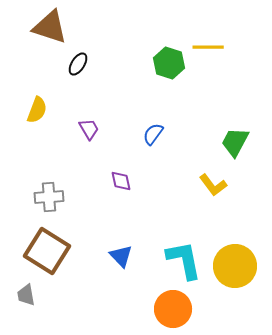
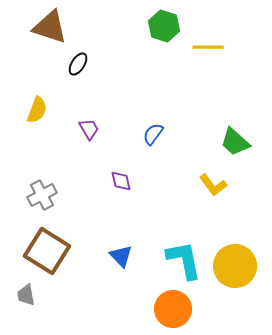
green hexagon: moved 5 px left, 37 px up
green trapezoid: rotated 76 degrees counterclockwise
gray cross: moved 7 px left, 2 px up; rotated 24 degrees counterclockwise
